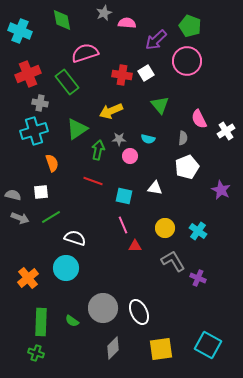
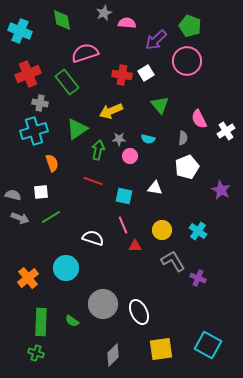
yellow circle at (165, 228): moved 3 px left, 2 px down
white semicircle at (75, 238): moved 18 px right
gray circle at (103, 308): moved 4 px up
gray diamond at (113, 348): moved 7 px down
